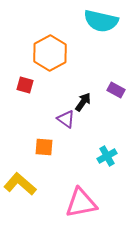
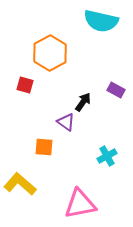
purple triangle: moved 3 px down
pink triangle: moved 1 px left, 1 px down
